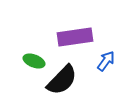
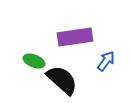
black semicircle: rotated 92 degrees counterclockwise
